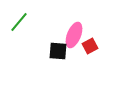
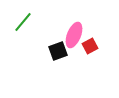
green line: moved 4 px right
black square: rotated 24 degrees counterclockwise
